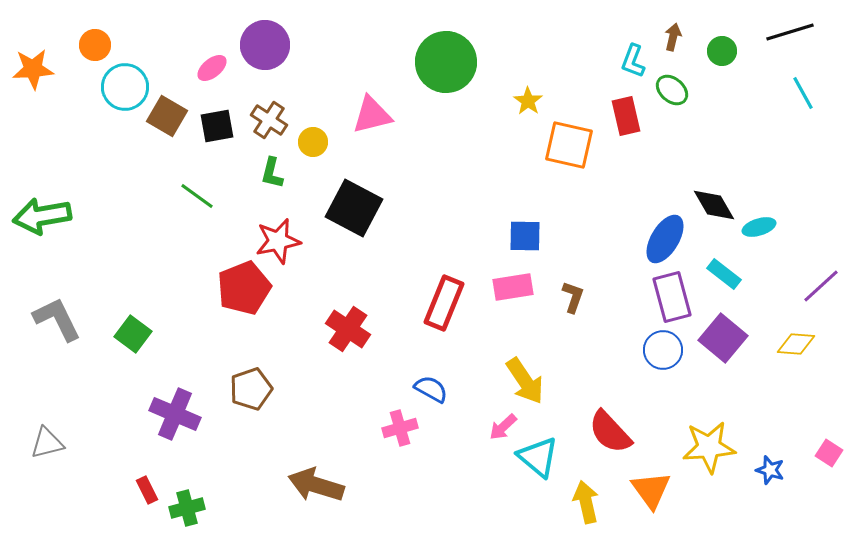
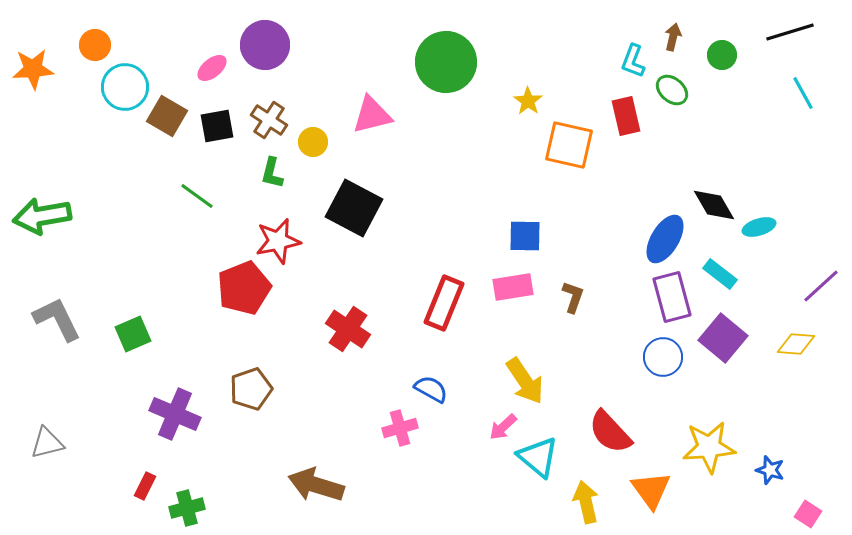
green circle at (722, 51): moved 4 px down
cyan rectangle at (724, 274): moved 4 px left
green square at (133, 334): rotated 30 degrees clockwise
blue circle at (663, 350): moved 7 px down
pink square at (829, 453): moved 21 px left, 61 px down
red rectangle at (147, 490): moved 2 px left, 4 px up; rotated 52 degrees clockwise
